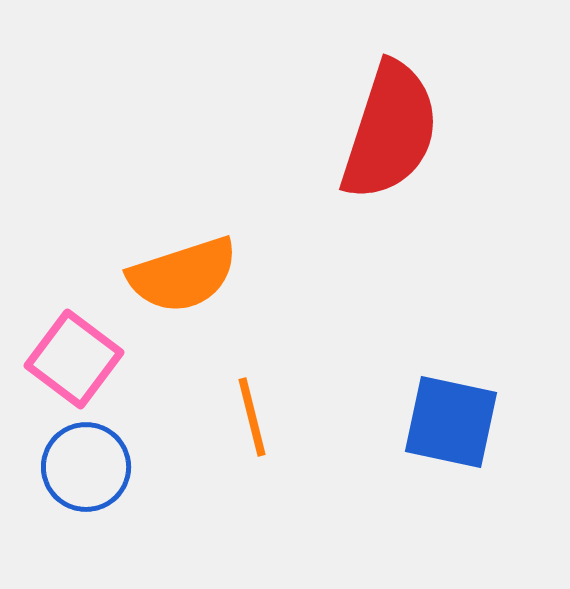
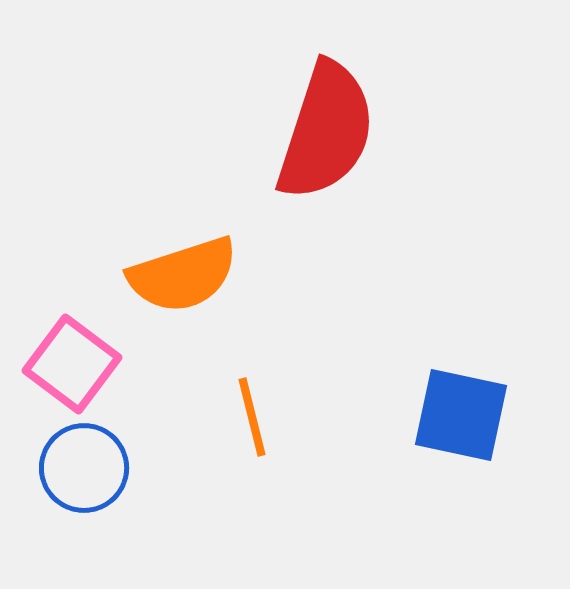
red semicircle: moved 64 px left
pink square: moved 2 px left, 5 px down
blue square: moved 10 px right, 7 px up
blue circle: moved 2 px left, 1 px down
